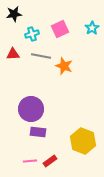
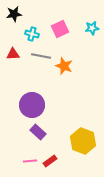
cyan star: rotated 24 degrees clockwise
cyan cross: rotated 32 degrees clockwise
purple circle: moved 1 px right, 4 px up
purple rectangle: rotated 35 degrees clockwise
